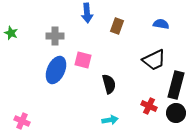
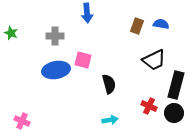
brown rectangle: moved 20 px right
blue ellipse: rotated 56 degrees clockwise
black circle: moved 2 px left
